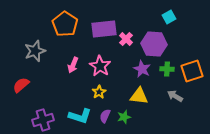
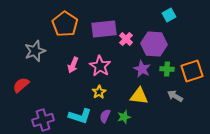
cyan square: moved 2 px up
